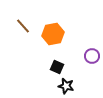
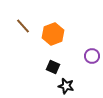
orange hexagon: rotated 10 degrees counterclockwise
black square: moved 4 px left
